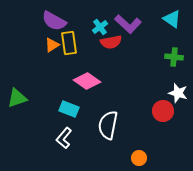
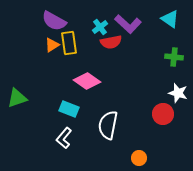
cyan triangle: moved 2 px left
red circle: moved 3 px down
